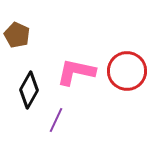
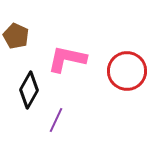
brown pentagon: moved 1 px left, 1 px down
pink L-shape: moved 9 px left, 13 px up
